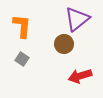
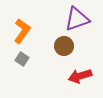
purple triangle: rotated 20 degrees clockwise
orange L-shape: moved 5 px down; rotated 30 degrees clockwise
brown circle: moved 2 px down
